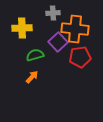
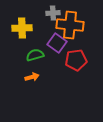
orange cross: moved 5 px left, 4 px up
purple square: moved 1 px left, 1 px down; rotated 12 degrees counterclockwise
red pentagon: moved 4 px left, 3 px down
orange arrow: rotated 32 degrees clockwise
